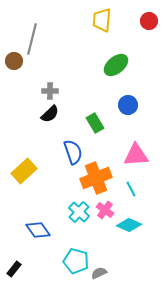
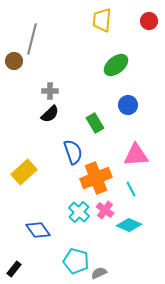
yellow rectangle: moved 1 px down
